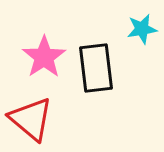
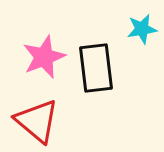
pink star: rotated 12 degrees clockwise
red triangle: moved 6 px right, 2 px down
